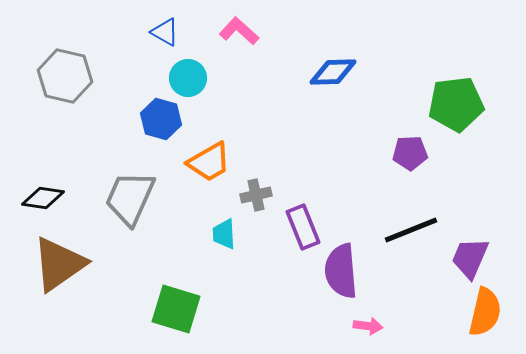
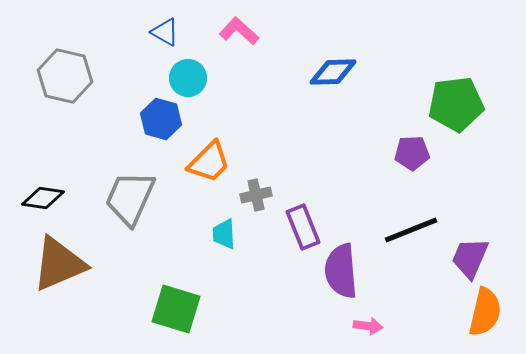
purple pentagon: moved 2 px right
orange trapezoid: rotated 15 degrees counterclockwise
brown triangle: rotated 12 degrees clockwise
